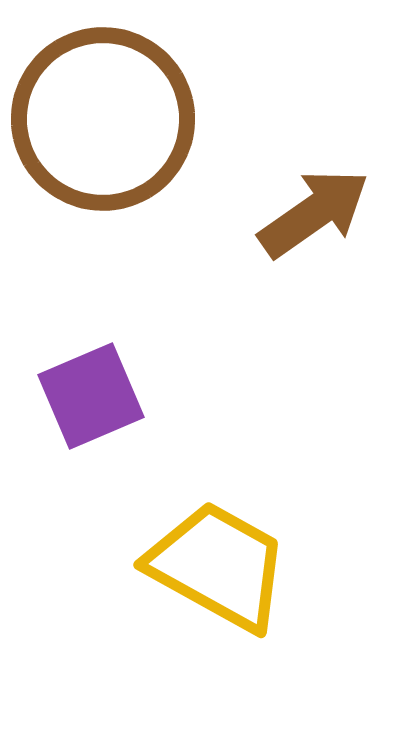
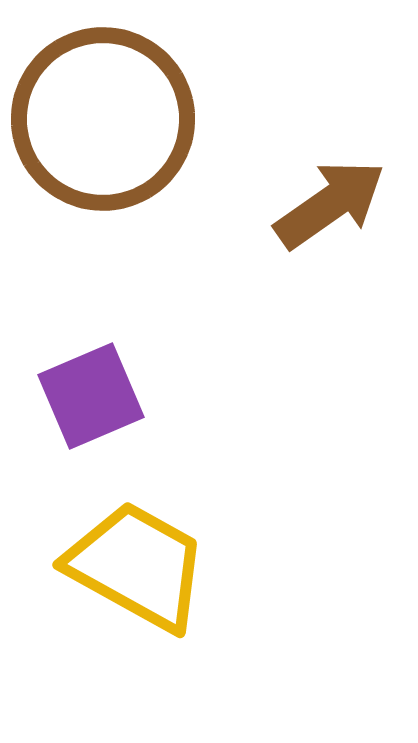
brown arrow: moved 16 px right, 9 px up
yellow trapezoid: moved 81 px left
